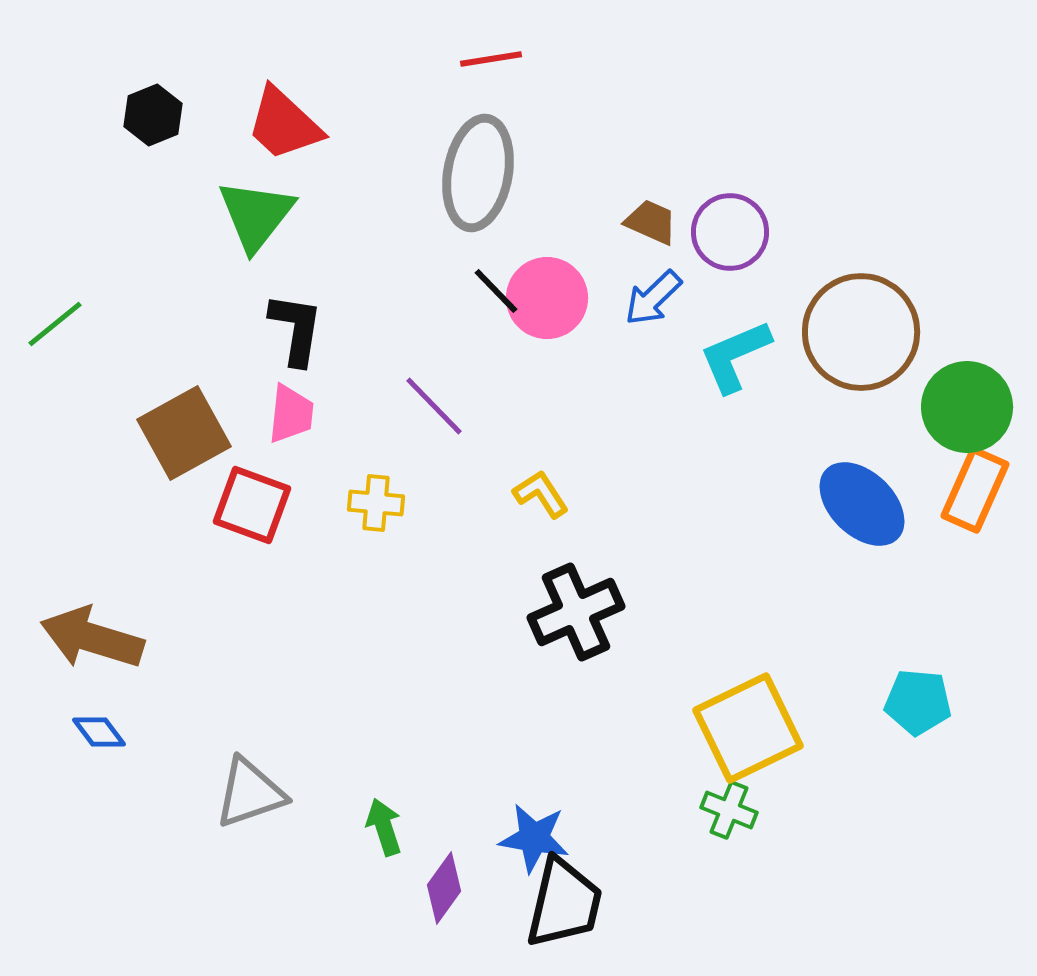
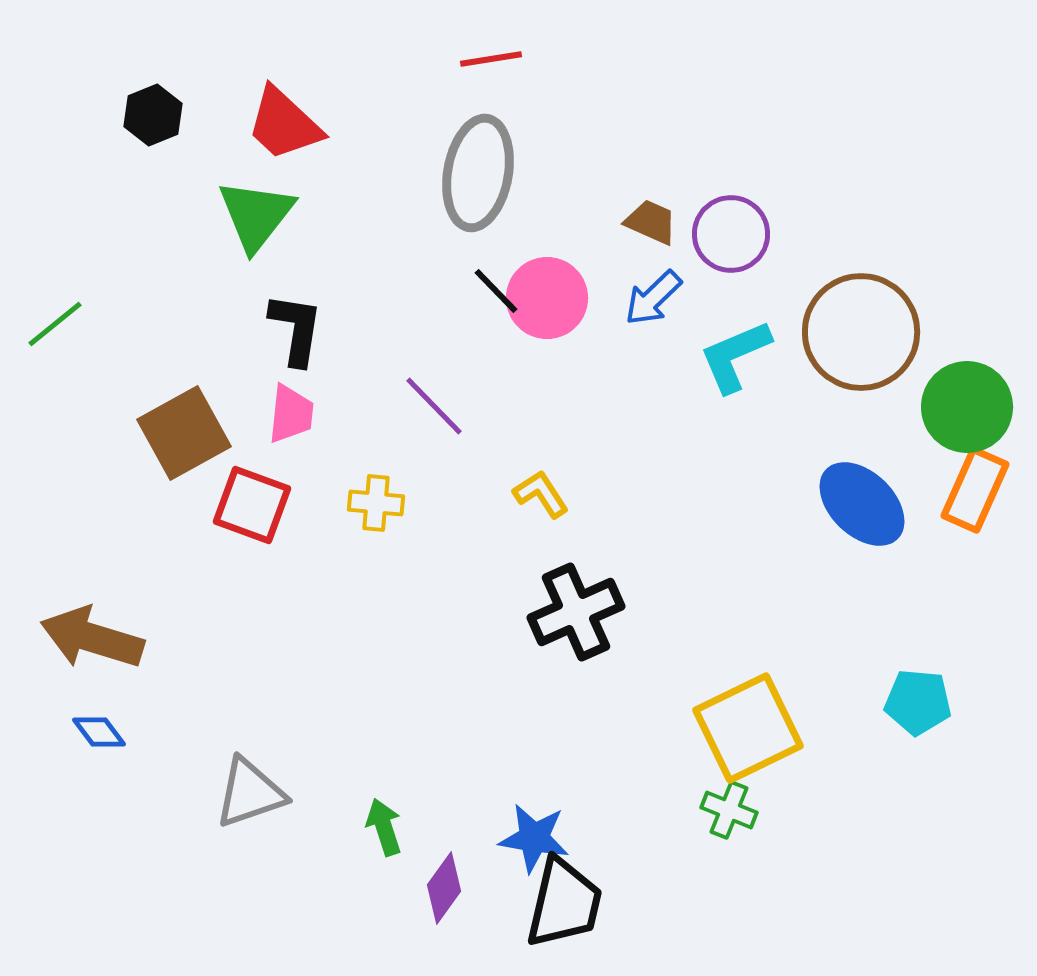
purple circle: moved 1 px right, 2 px down
